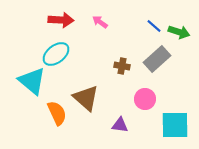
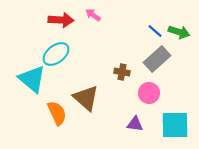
pink arrow: moved 7 px left, 7 px up
blue line: moved 1 px right, 5 px down
brown cross: moved 6 px down
cyan triangle: moved 2 px up
pink circle: moved 4 px right, 6 px up
purple triangle: moved 15 px right, 1 px up
